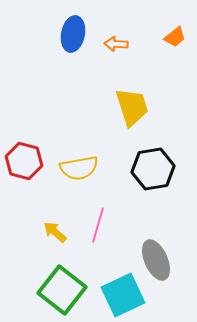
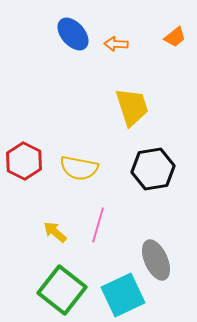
blue ellipse: rotated 52 degrees counterclockwise
red hexagon: rotated 12 degrees clockwise
yellow semicircle: rotated 21 degrees clockwise
